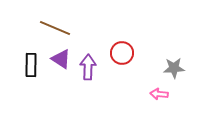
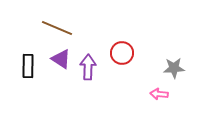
brown line: moved 2 px right
black rectangle: moved 3 px left, 1 px down
